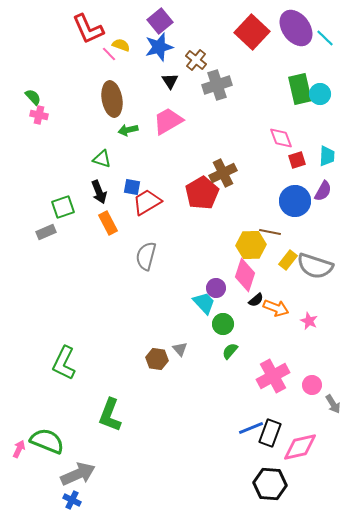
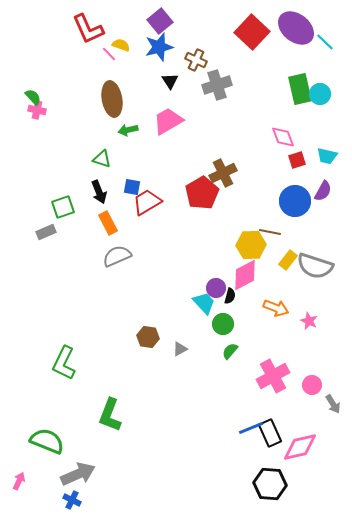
purple ellipse at (296, 28): rotated 15 degrees counterclockwise
cyan line at (325, 38): moved 4 px down
brown cross at (196, 60): rotated 15 degrees counterclockwise
pink cross at (39, 115): moved 2 px left, 5 px up
pink diamond at (281, 138): moved 2 px right, 1 px up
cyan trapezoid at (327, 156): rotated 100 degrees clockwise
gray semicircle at (146, 256): moved 29 px left; rotated 52 degrees clockwise
pink diamond at (245, 275): rotated 44 degrees clockwise
black semicircle at (256, 300): moved 26 px left, 4 px up; rotated 35 degrees counterclockwise
gray triangle at (180, 349): rotated 42 degrees clockwise
brown hexagon at (157, 359): moved 9 px left, 22 px up
black rectangle at (270, 433): rotated 44 degrees counterclockwise
pink arrow at (19, 449): moved 32 px down
